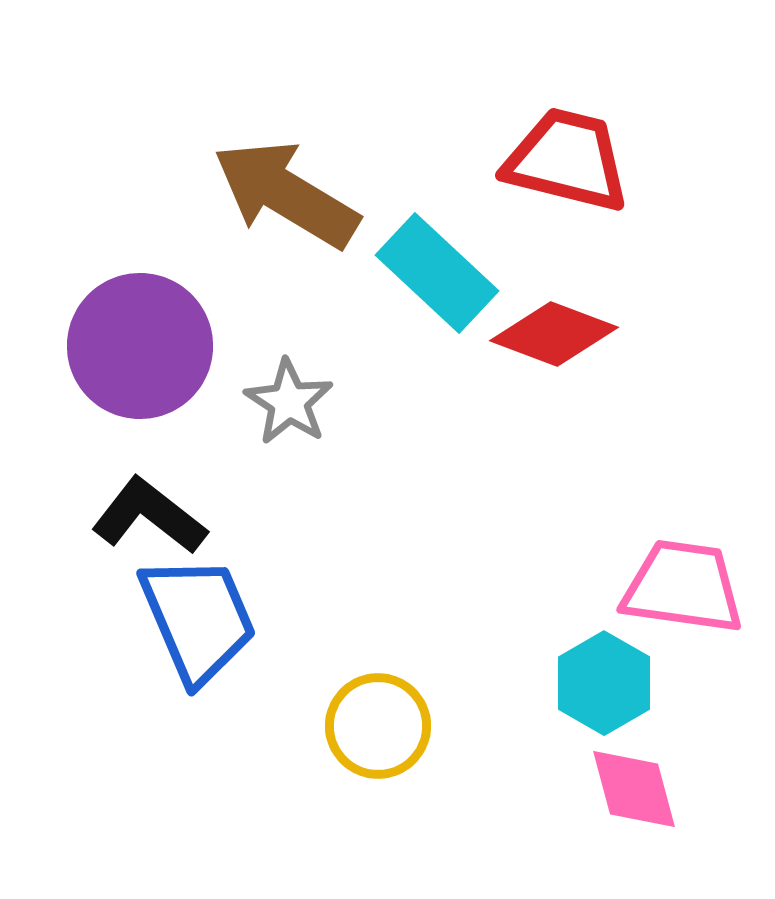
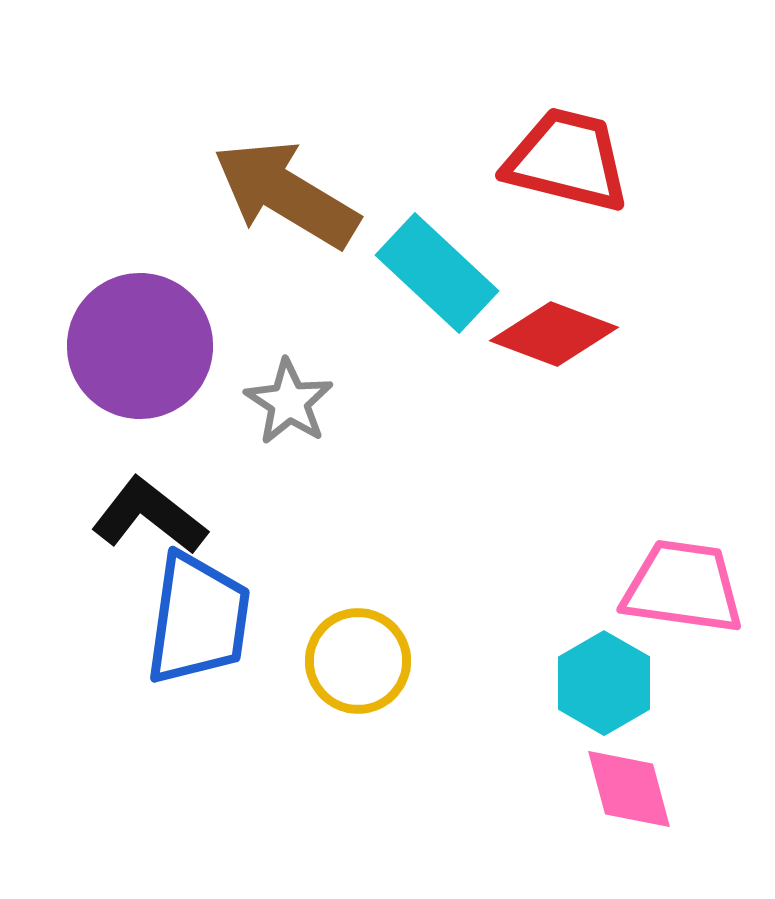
blue trapezoid: rotated 31 degrees clockwise
yellow circle: moved 20 px left, 65 px up
pink diamond: moved 5 px left
